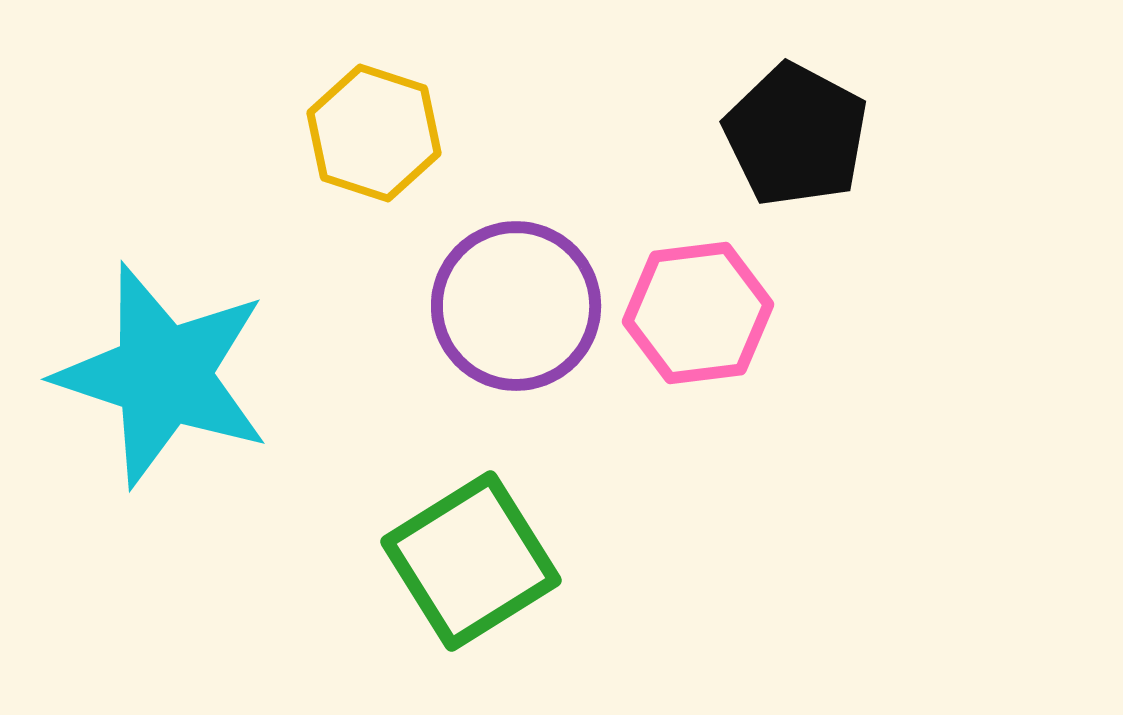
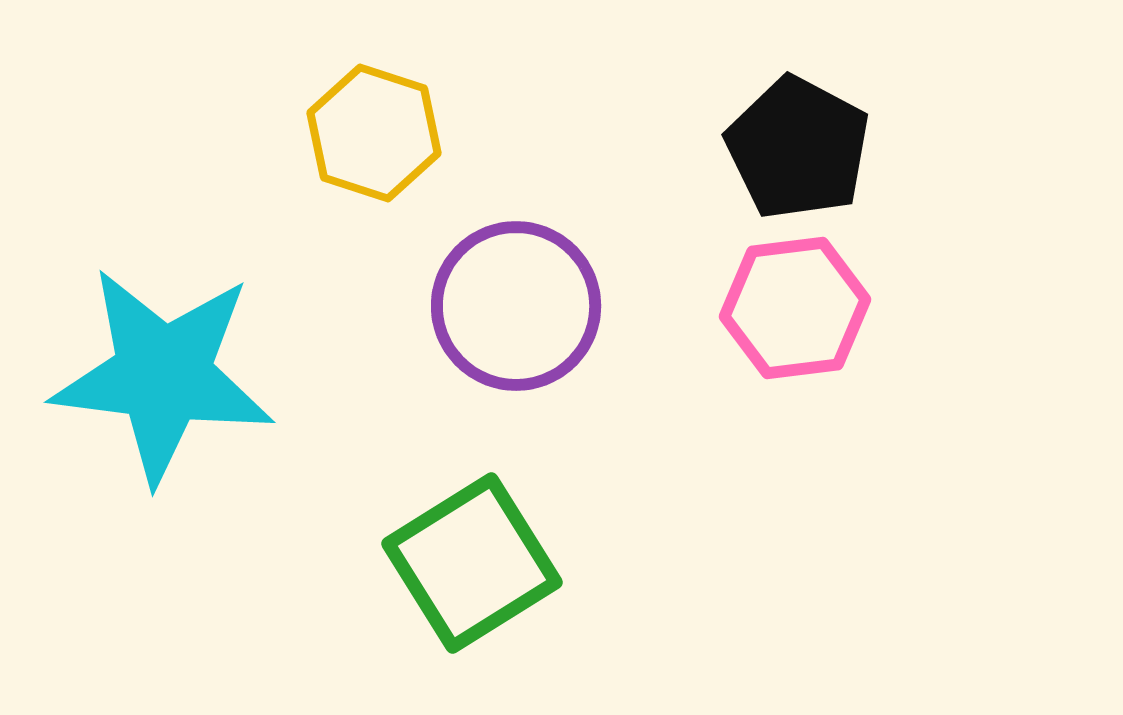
black pentagon: moved 2 px right, 13 px down
pink hexagon: moved 97 px right, 5 px up
cyan star: rotated 11 degrees counterclockwise
green square: moved 1 px right, 2 px down
